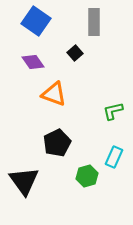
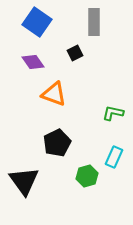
blue square: moved 1 px right, 1 px down
black square: rotated 14 degrees clockwise
green L-shape: moved 2 px down; rotated 25 degrees clockwise
